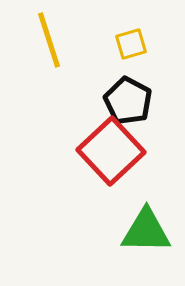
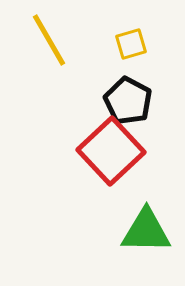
yellow line: rotated 12 degrees counterclockwise
